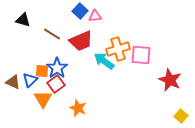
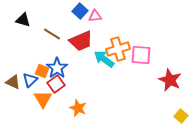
cyan arrow: moved 2 px up
orange square: rotated 16 degrees clockwise
